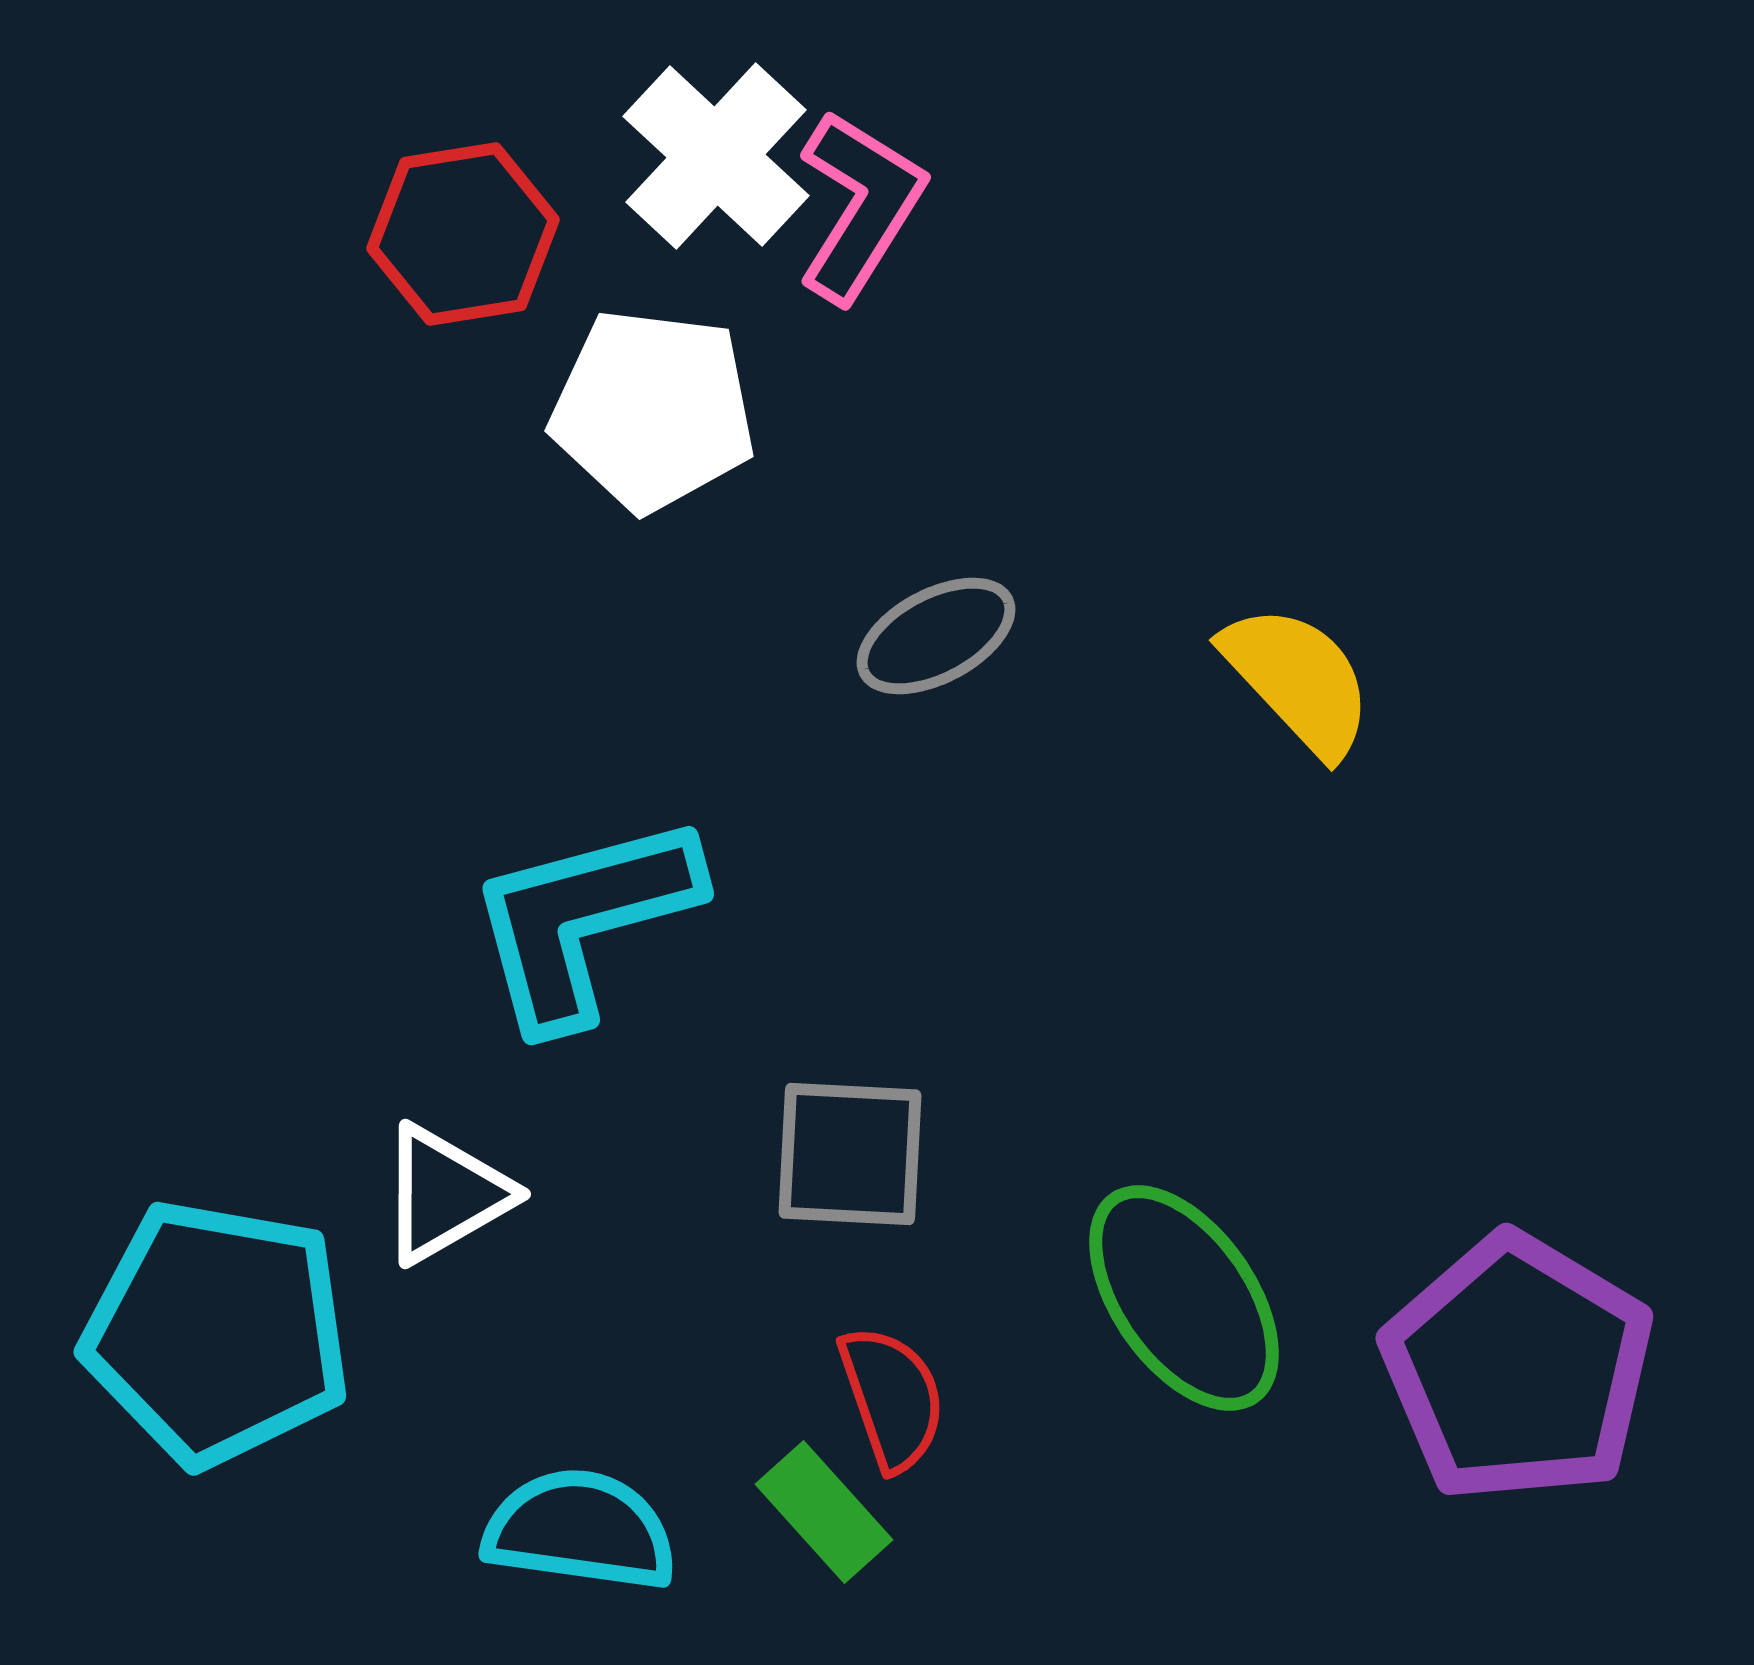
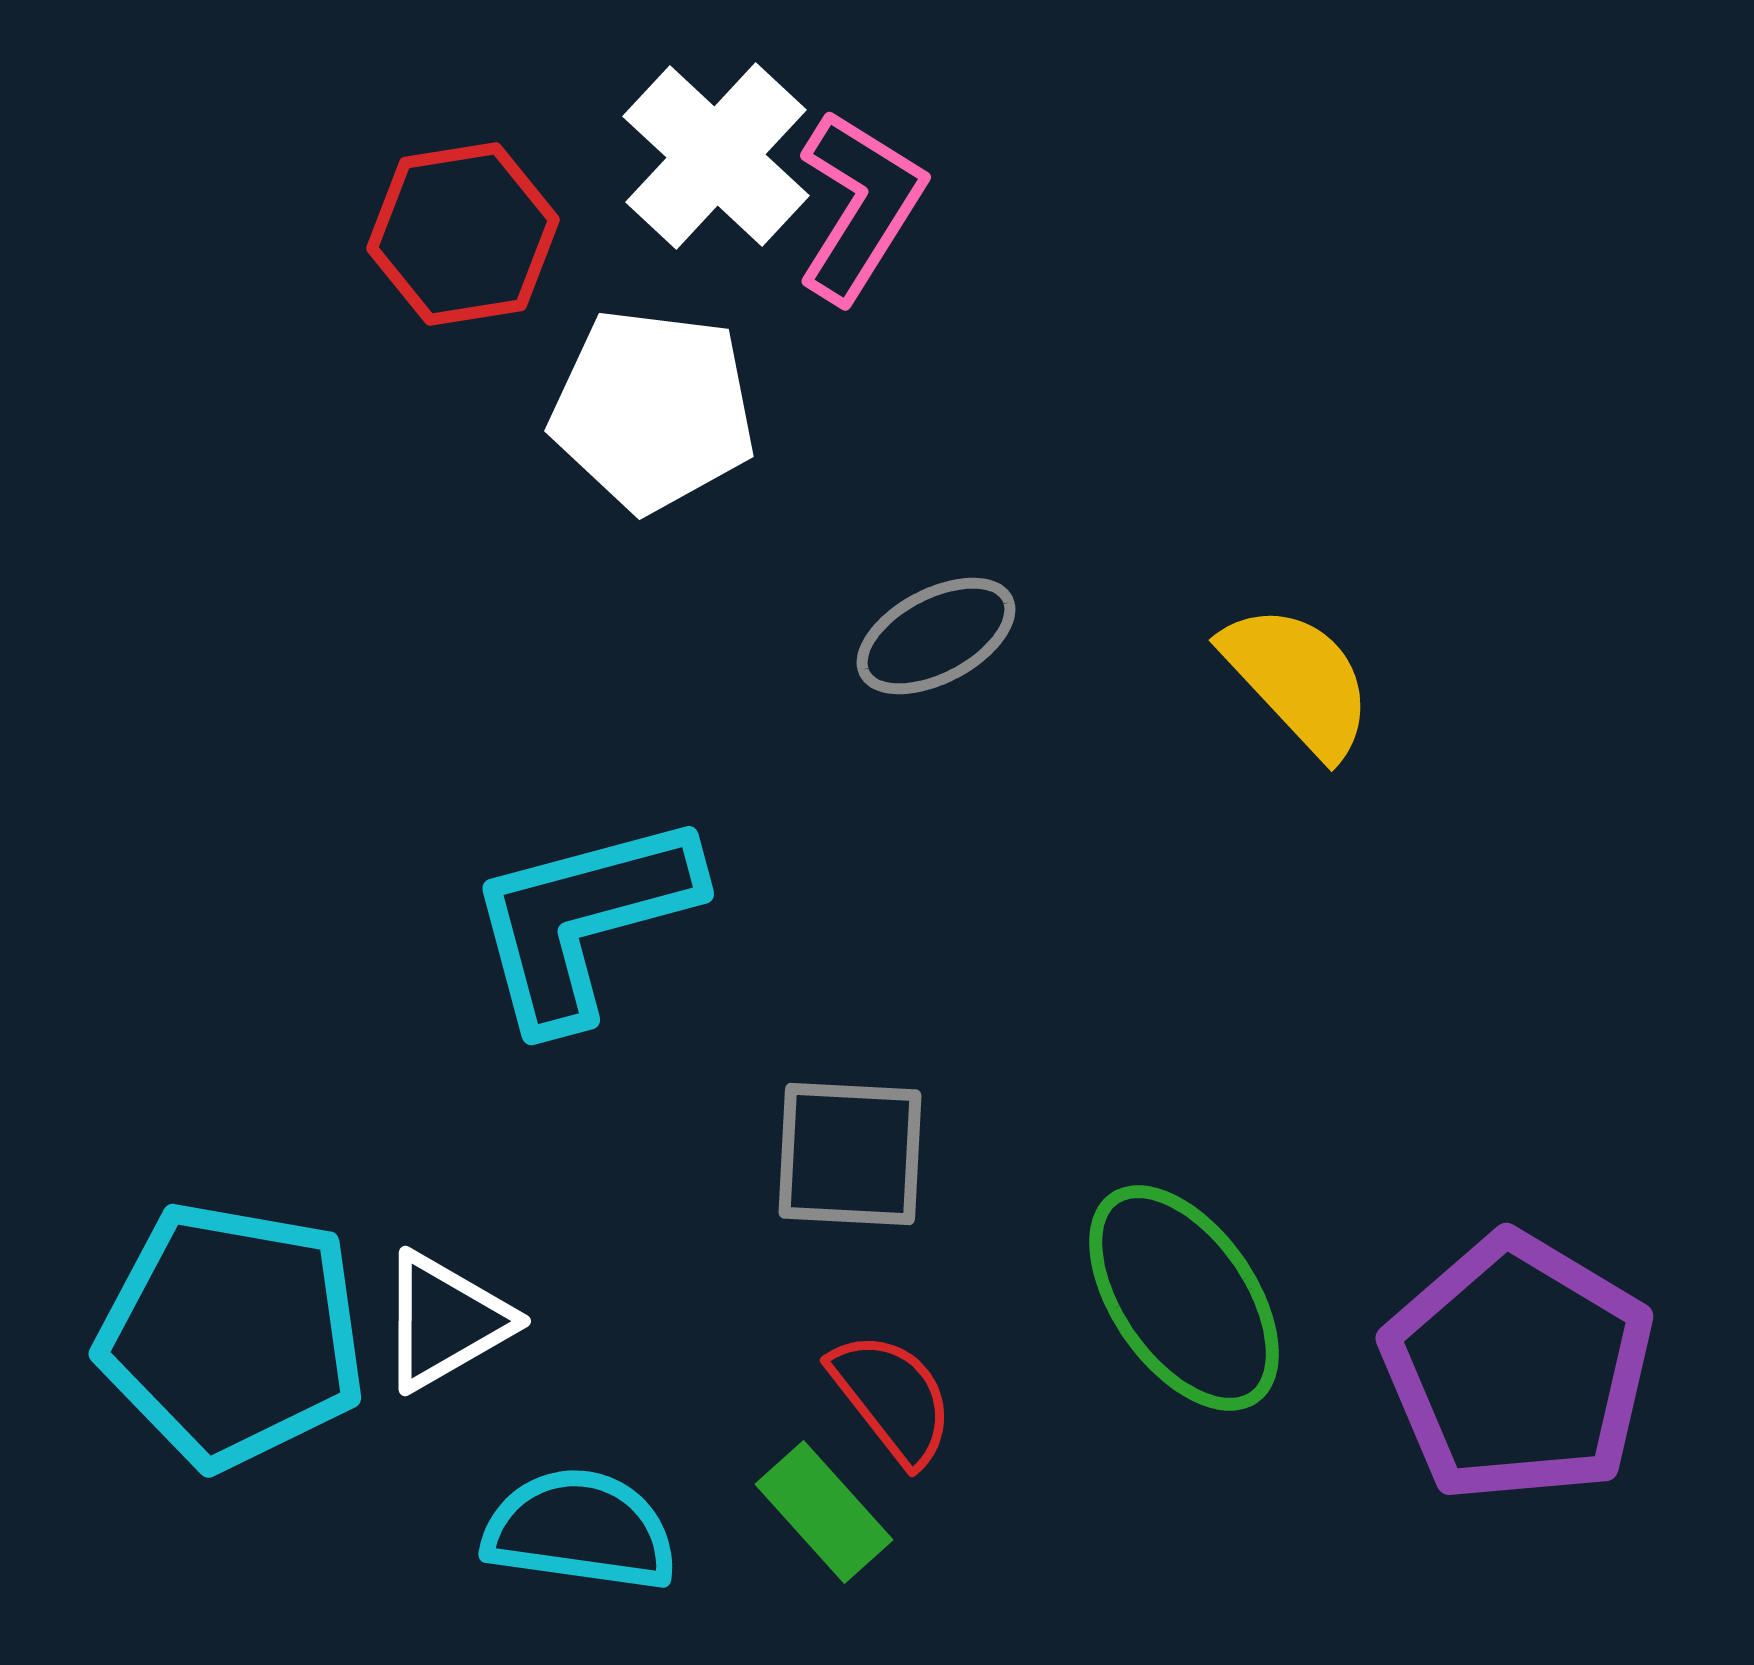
white triangle: moved 127 px down
cyan pentagon: moved 15 px right, 2 px down
red semicircle: rotated 19 degrees counterclockwise
